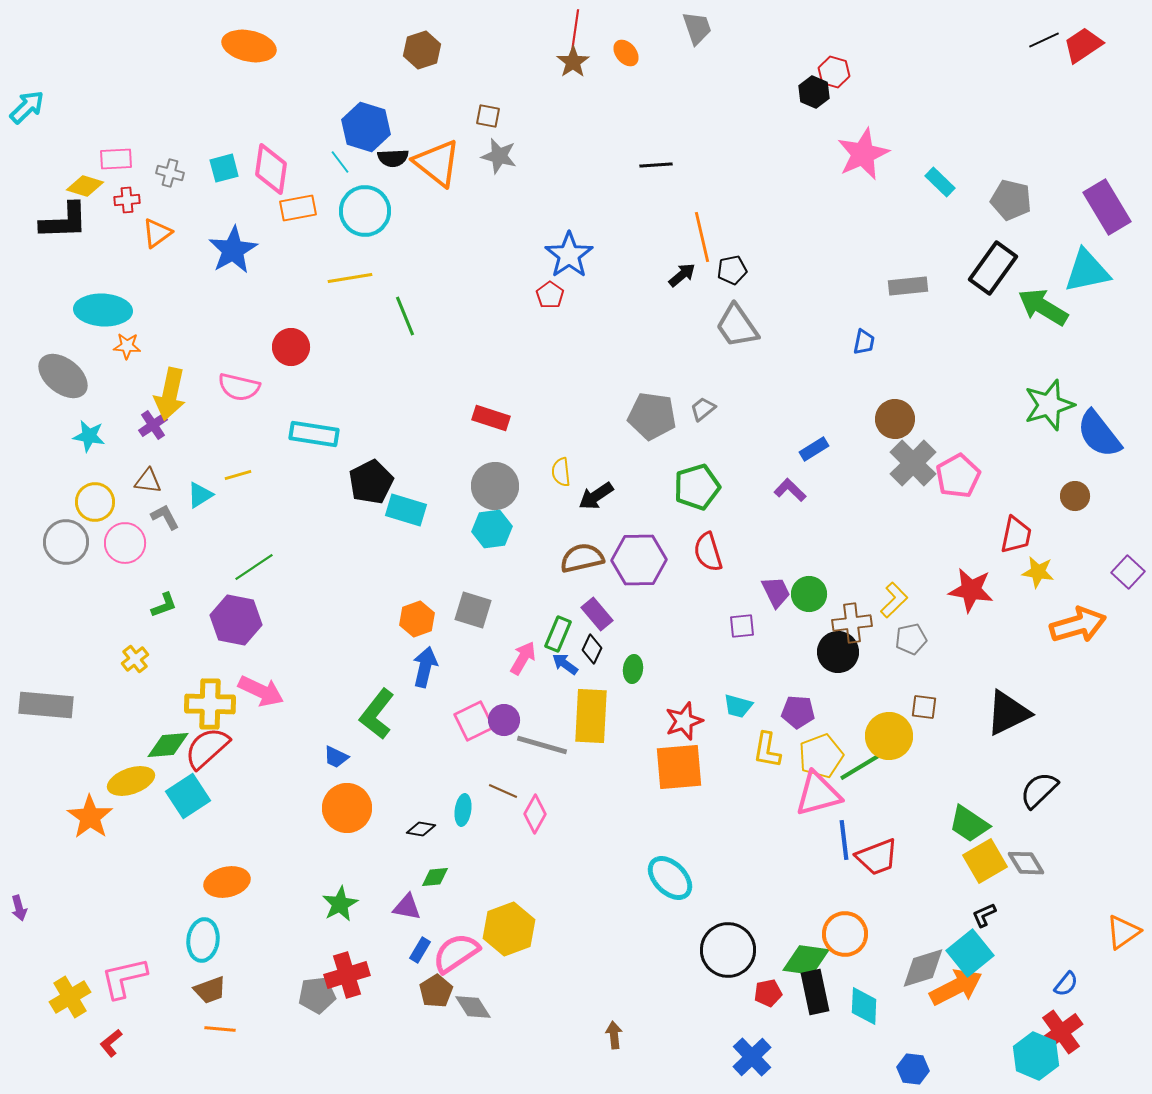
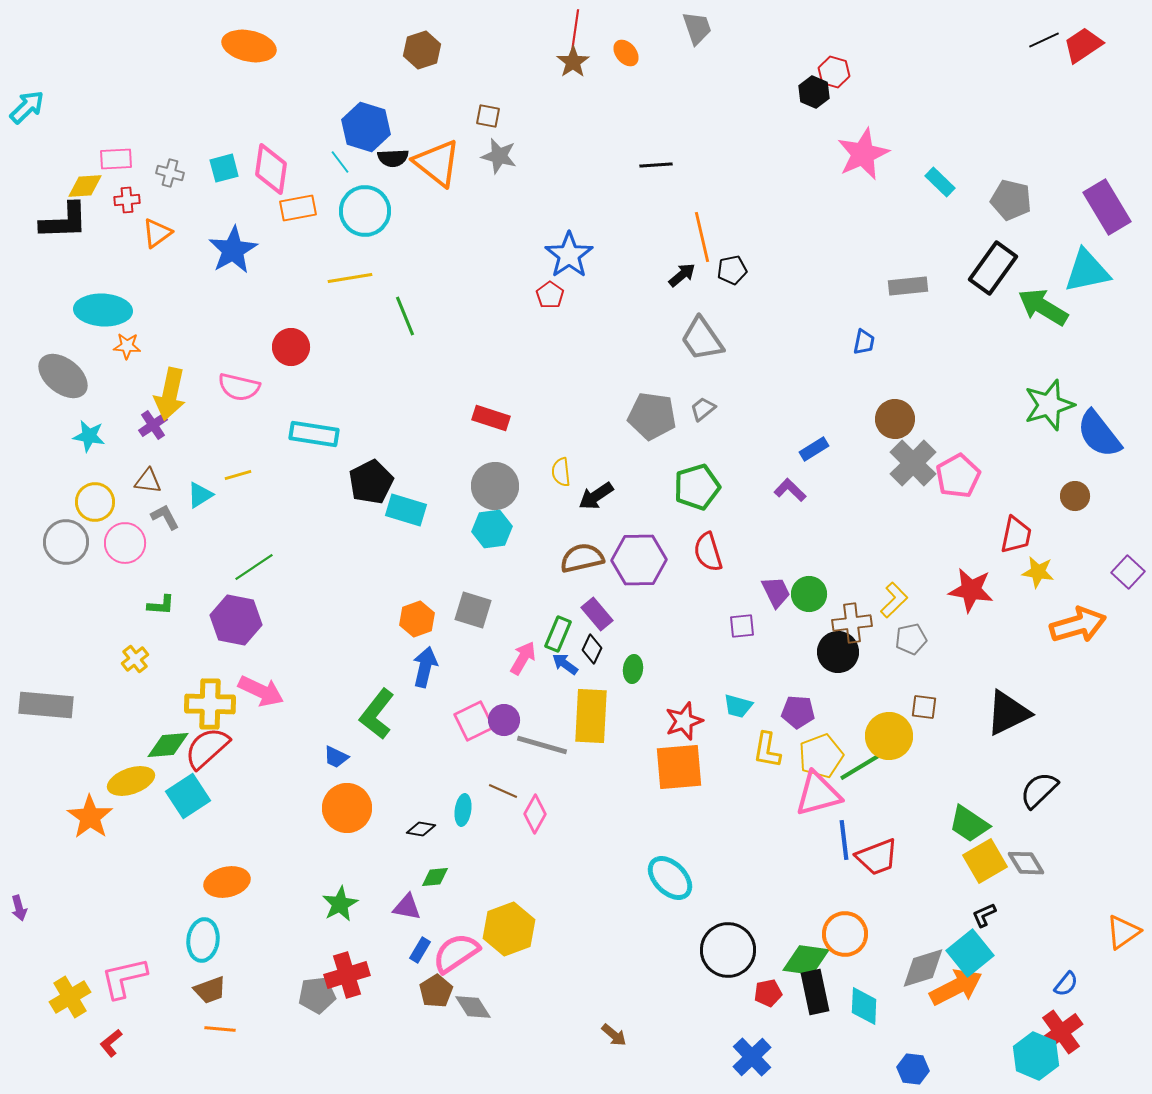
yellow diamond at (85, 186): rotated 21 degrees counterclockwise
gray trapezoid at (737, 326): moved 35 px left, 13 px down
green L-shape at (164, 605): moved 3 px left; rotated 24 degrees clockwise
brown arrow at (614, 1035): rotated 136 degrees clockwise
